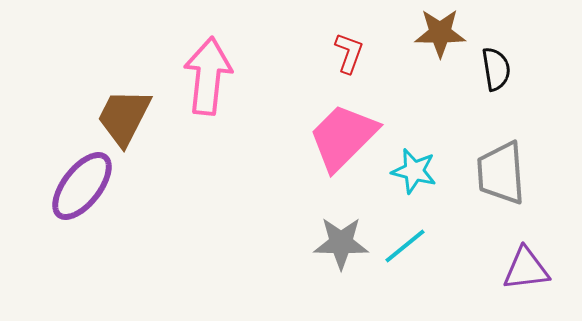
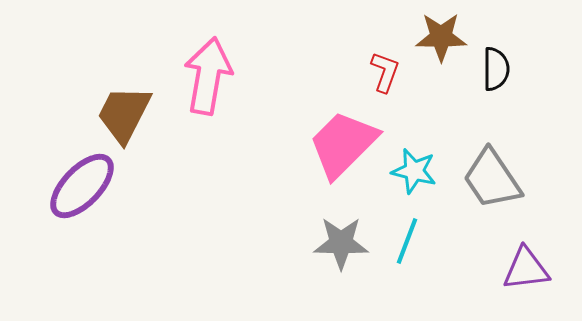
brown star: moved 1 px right, 4 px down
red L-shape: moved 36 px right, 19 px down
black semicircle: rotated 9 degrees clockwise
pink arrow: rotated 4 degrees clockwise
brown trapezoid: moved 3 px up
pink trapezoid: moved 7 px down
gray trapezoid: moved 9 px left, 6 px down; rotated 30 degrees counterclockwise
purple ellipse: rotated 6 degrees clockwise
cyan line: moved 2 px right, 5 px up; rotated 30 degrees counterclockwise
